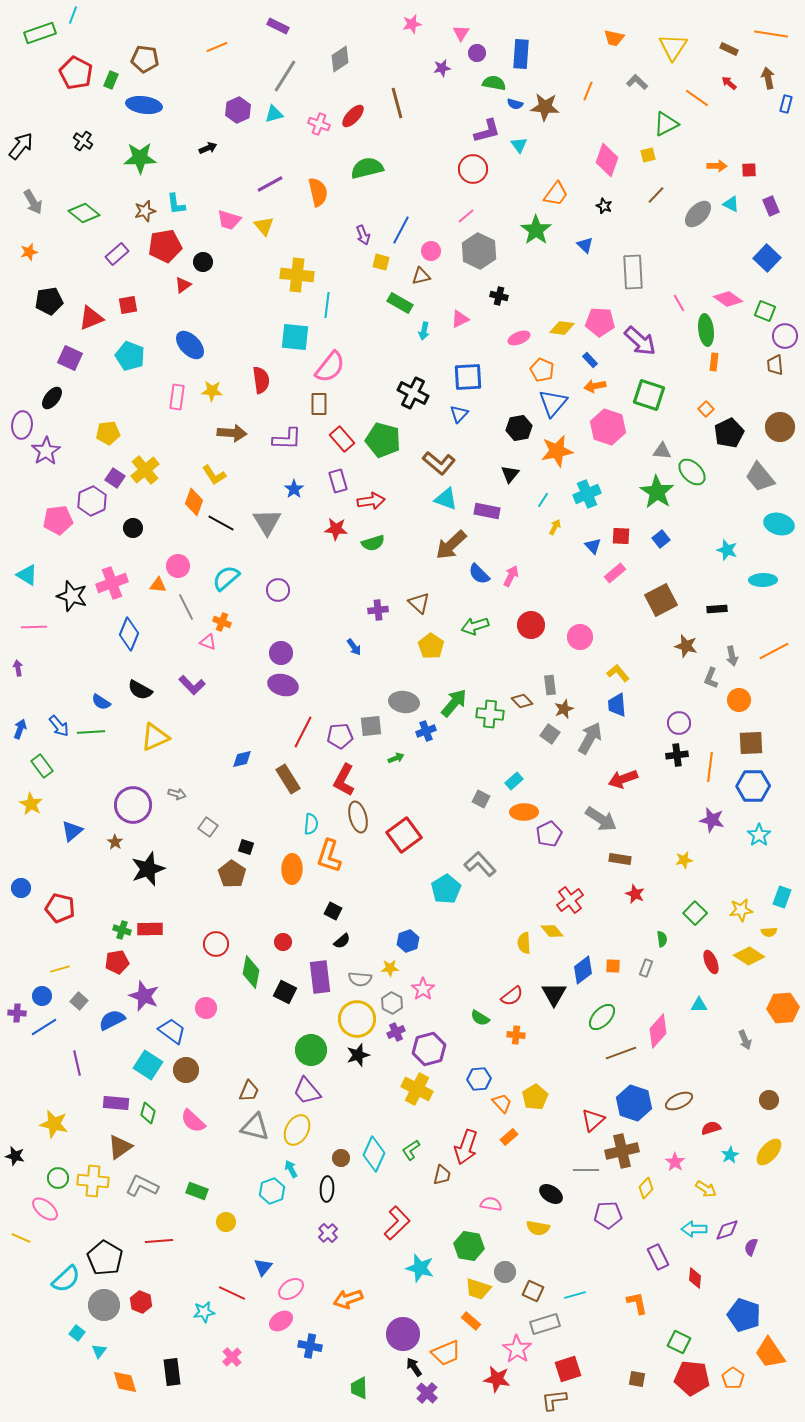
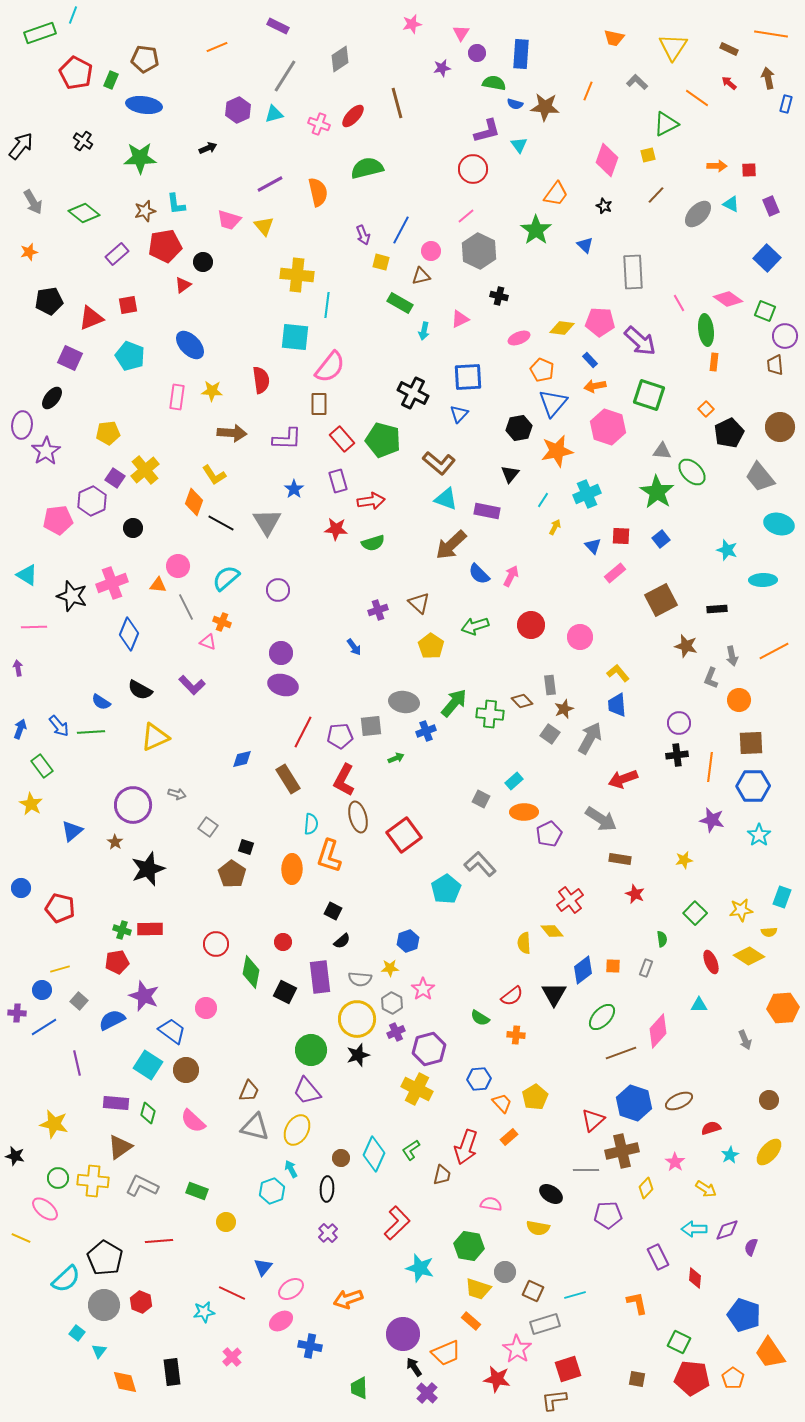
purple cross at (378, 610): rotated 12 degrees counterclockwise
blue circle at (42, 996): moved 6 px up
